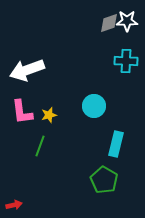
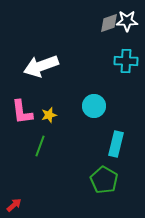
white arrow: moved 14 px right, 4 px up
red arrow: rotated 28 degrees counterclockwise
